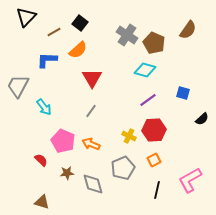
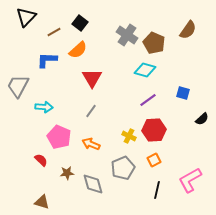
cyan arrow: rotated 48 degrees counterclockwise
pink pentagon: moved 4 px left, 4 px up
